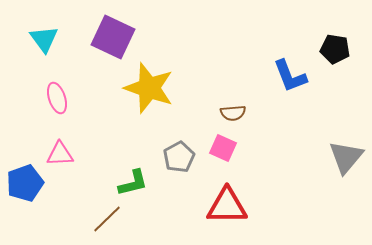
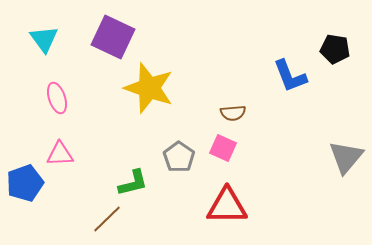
gray pentagon: rotated 8 degrees counterclockwise
